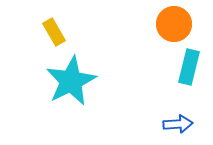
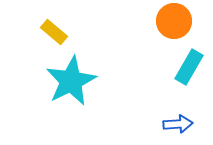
orange circle: moved 3 px up
yellow rectangle: rotated 20 degrees counterclockwise
cyan rectangle: rotated 16 degrees clockwise
